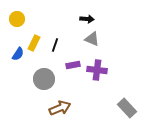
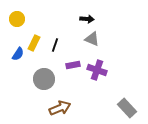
purple cross: rotated 12 degrees clockwise
